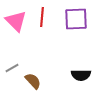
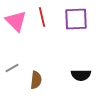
red line: rotated 18 degrees counterclockwise
brown semicircle: moved 3 px right, 1 px up; rotated 48 degrees clockwise
